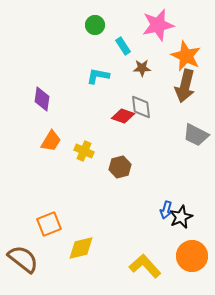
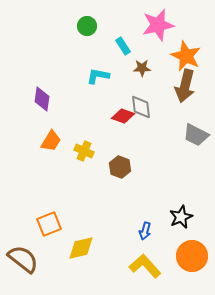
green circle: moved 8 px left, 1 px down
brown hexagon: rotated 25 degrees counterclockwise
blue arrow: moved 21 px left, 21 px down
